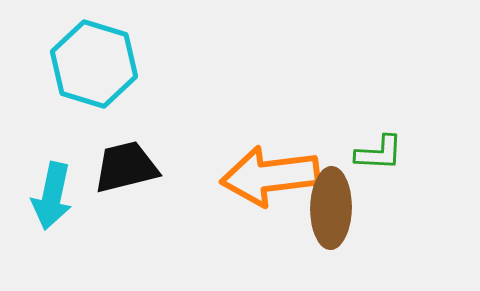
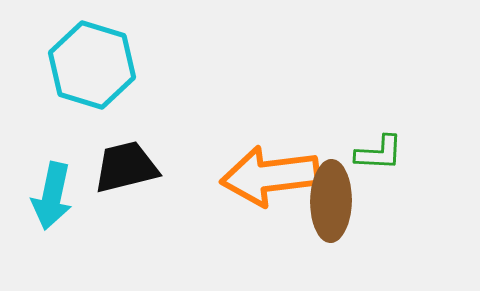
cyan hexagon: moved 2 px left, 1 px down
brown ellipse: moved 7 px up
